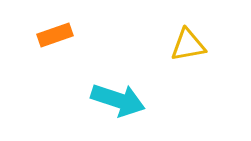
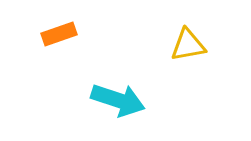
orange rectangle: moved 4 px right, 1 px up
